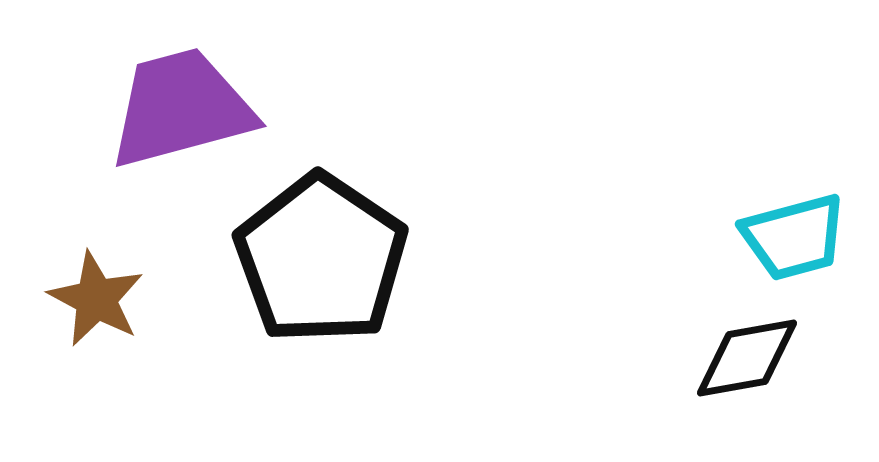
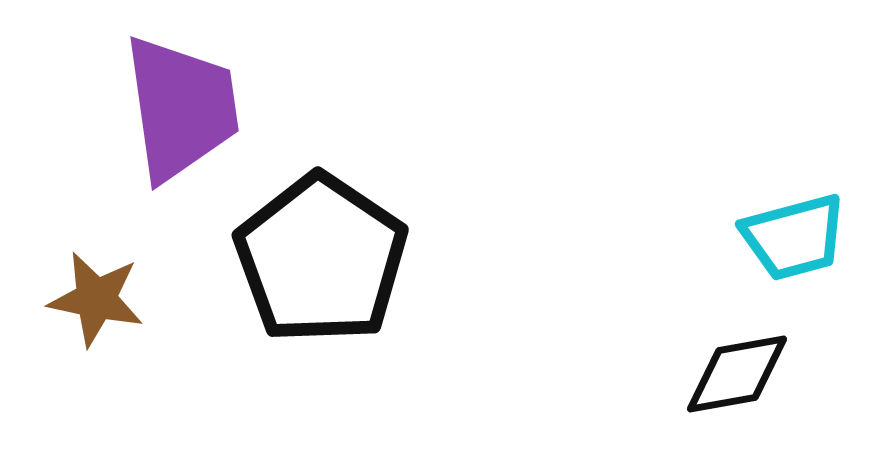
purple trapezoid: rotated 97 degrees clockwise
brown star: rotated 16 degrees counterclockwise
black diamond: moved 10 px left, 16 px down
